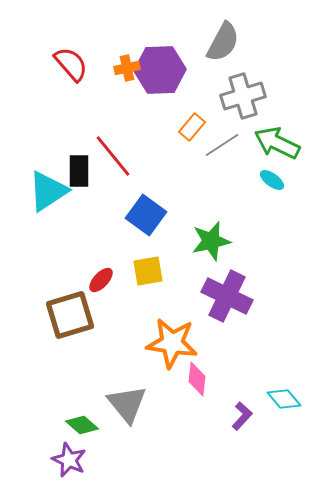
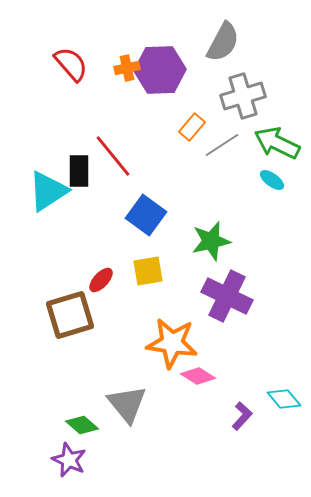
pink diamond: moved 1 px right, 3 px up; rotated 64 degrees counterclockwise
